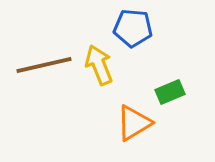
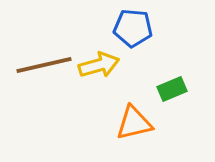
yellow arrow: rotated 96 degrees clockwise
green rectangle: moved 2 px right, 3 px up
orange triangle: rotated 18 degrees clockwise
